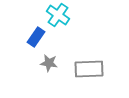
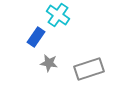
gray rectangle: rotated 16 degrees counterclockwise
